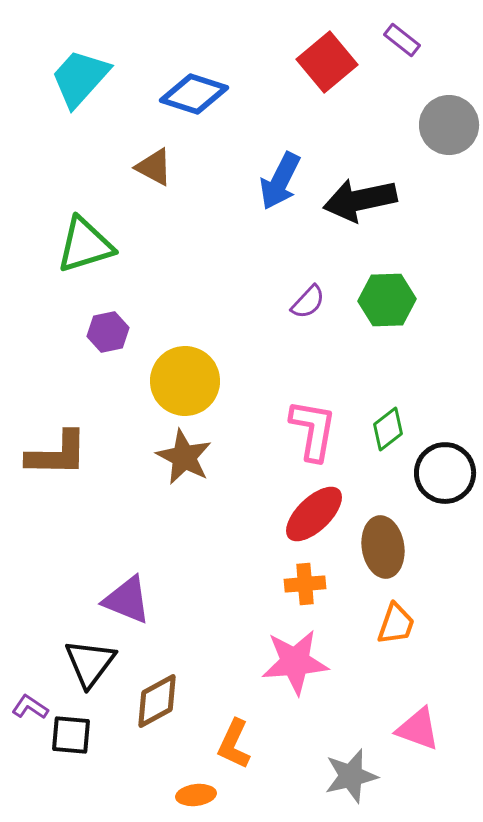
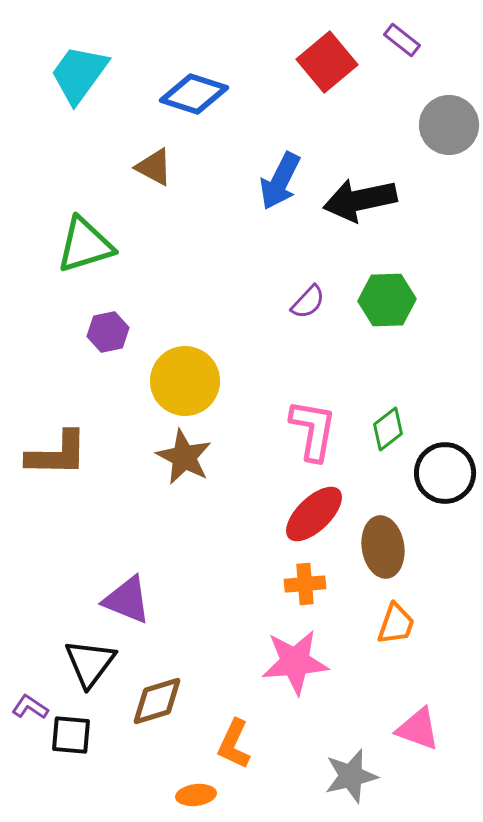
cyan trapezoid: moved 1 px left, 4 px up; rotated 6 degrees counterclockwise
brown diamond: rotated 12 degrees clockwise
